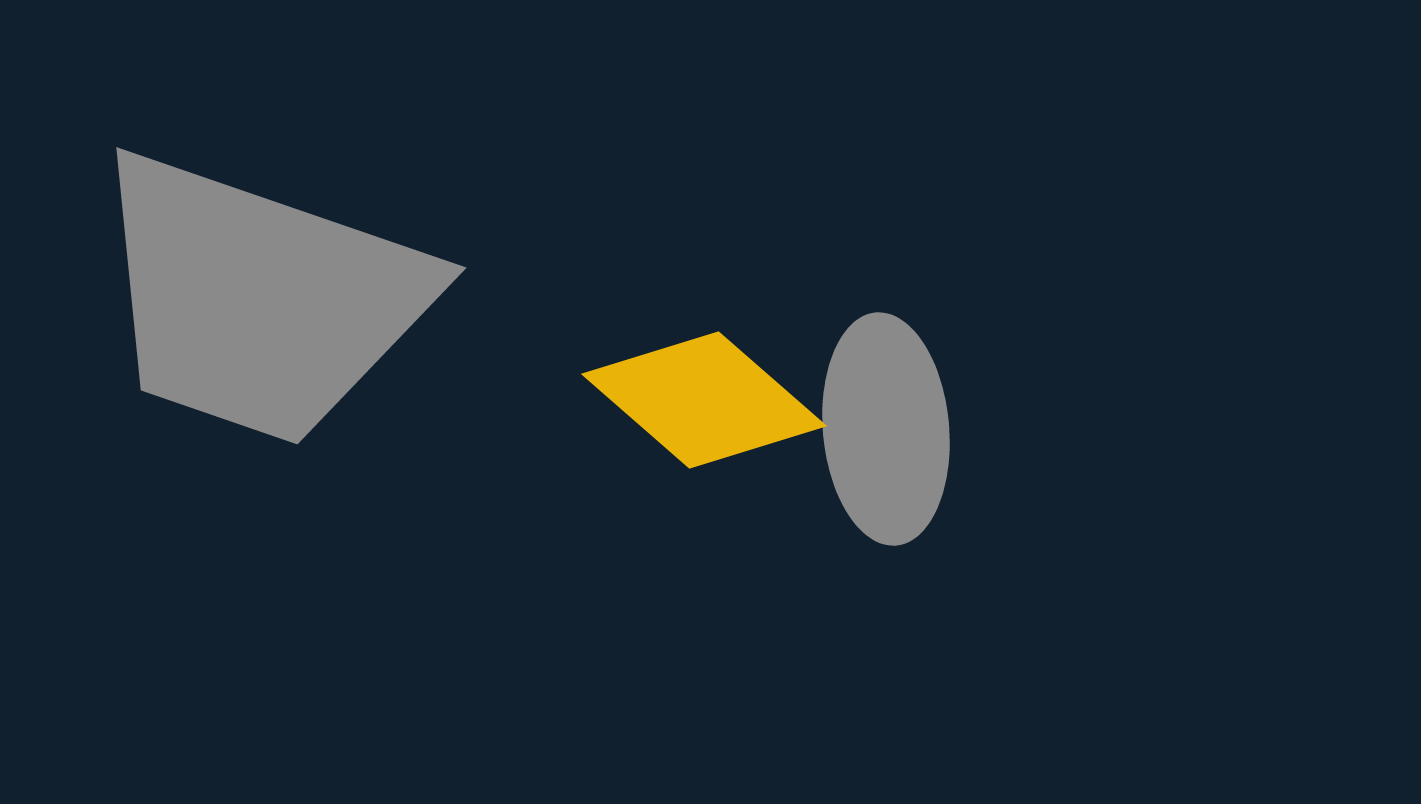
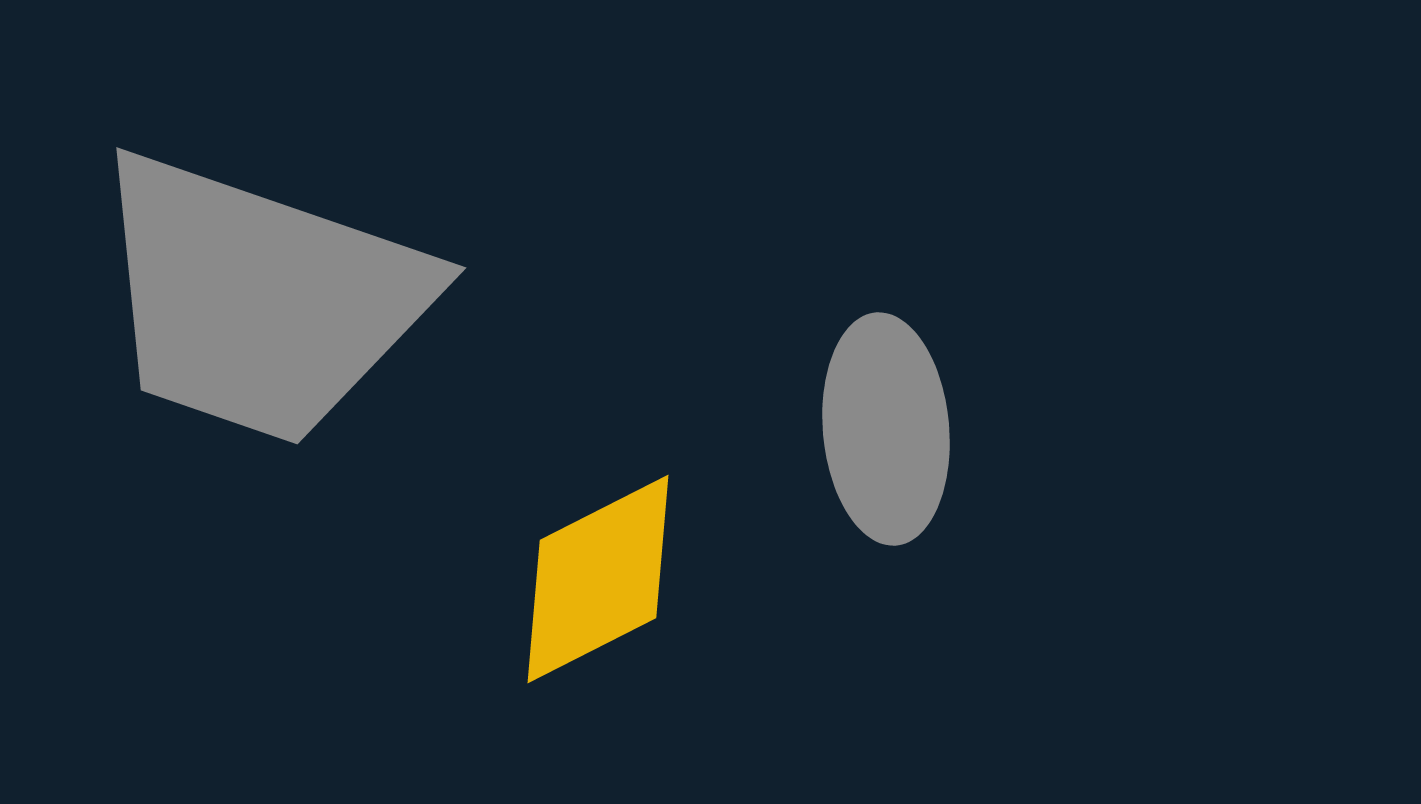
yellow diamond: moved 106 px left, 179 px down; rotated 68 degrees counterclockwise
